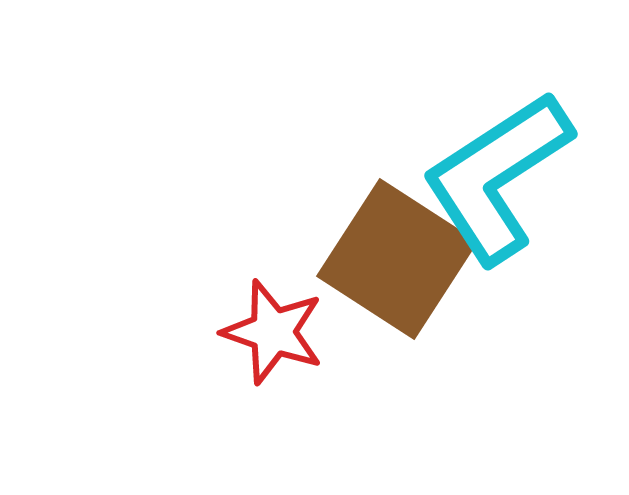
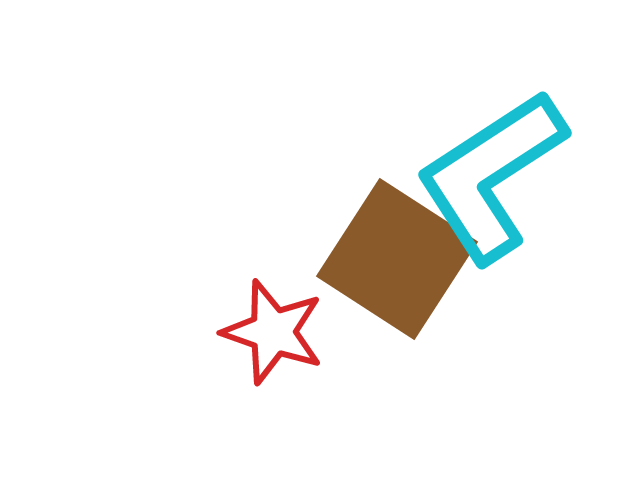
cyan L-shape: moved 6 px left, 1 px up
